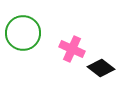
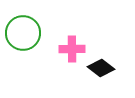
pink cross: rotated 25 degrees counterclockwise
